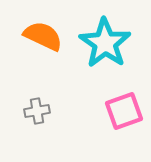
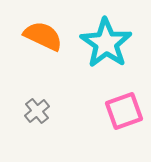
cyan star: moved 1 px right
gray cross: rotated 30 degrees counterclockwise
